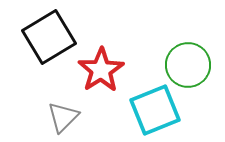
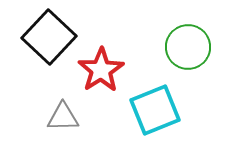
black square: rotated 16 degrees counterclockwise
green circle: moved 18 px up
gray triangle: rotated 44 degrees clockwise
